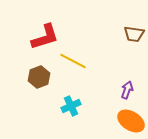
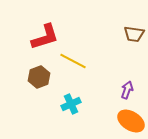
cyan cross: moved 2 px up
